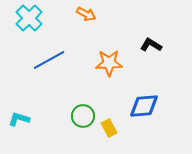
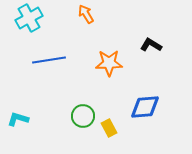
orange arrow: rotated 150 degrees counterclockwise
cyan cross: rotated 16 degrees clockwise
blue line: rotated 20 degrees clockwise
blue diamond: moved 1 px right, 1 px down
cyan L-shape: moved 1 px left
